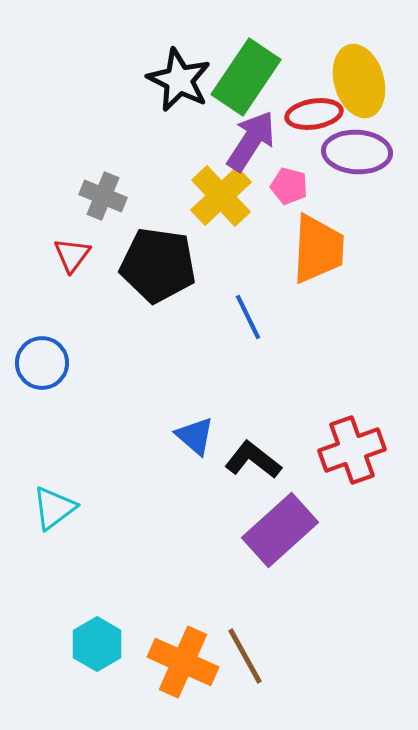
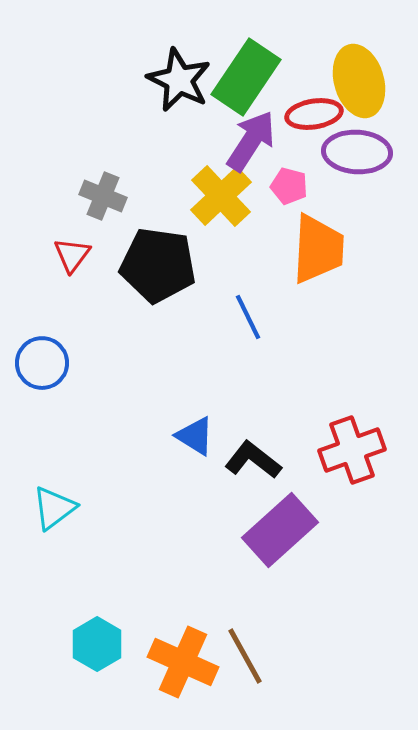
blue triangle: rotated 9 degrees counterclockwise
